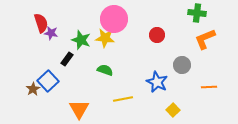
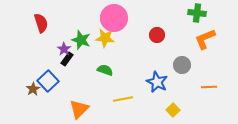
pink circle: moved 1 px up
purple star: moved 13 px right, 16 px down; rotated 24 degrees clockwise
orange triangle: rotated 15 degrees clockwise
